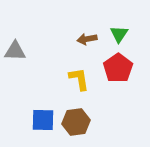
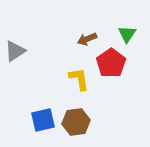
green triangle: moved 8 px right
brown arrow: rotated 12 degrees counterclockwise
gray triangle: rotated 35 degrees counterclockwise
red pentagon: moved 7 px left, 5 px up
blue square: rotated 15 degrees counterclockwise
